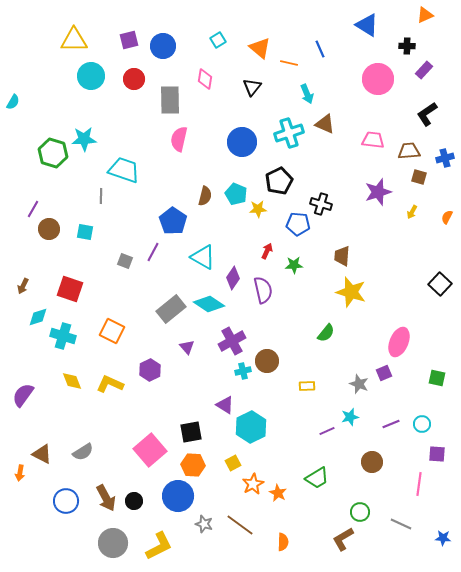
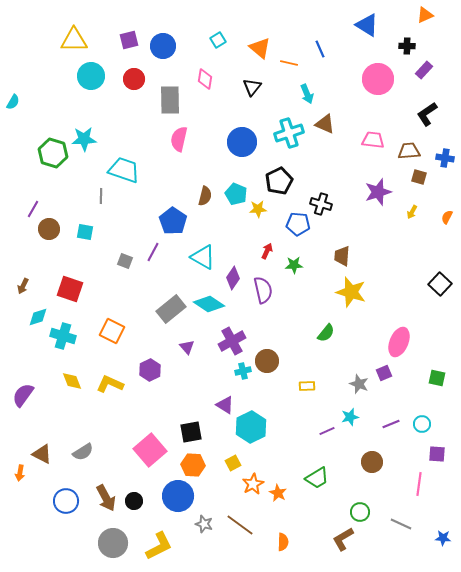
blue cross at (445, 158): rotated 24 degrees clockwise
